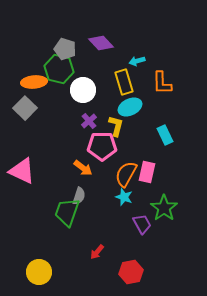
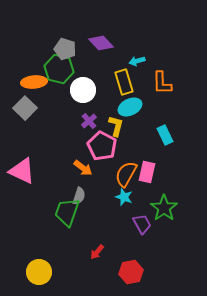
pink pentagon: rotated 28 degrees clockwise
